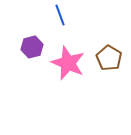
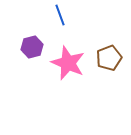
brown pentagon: rotated 20 degrees clockwise
